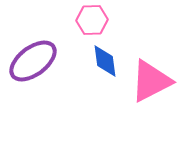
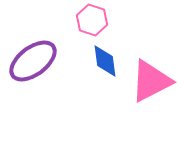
pink hexagon: rotated 20 degrees clockwise
